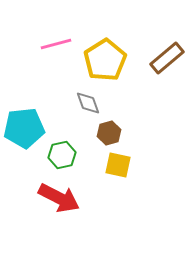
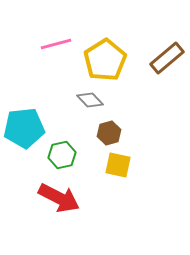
gray diamond: moved 2 px right, 3 px up; rotated 24 degrees counterclockwise
